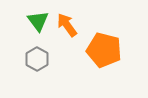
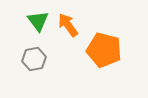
orange arrow: moved 1 px right
gray hexagon: moved 3 px left; rotated 20 degrees clockwise
